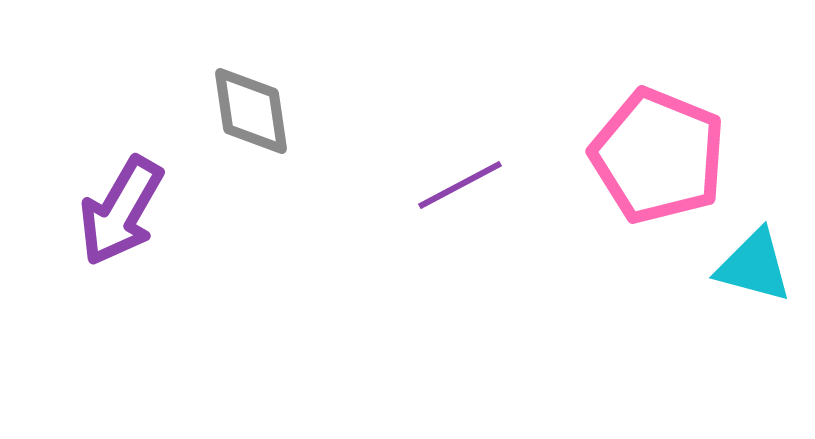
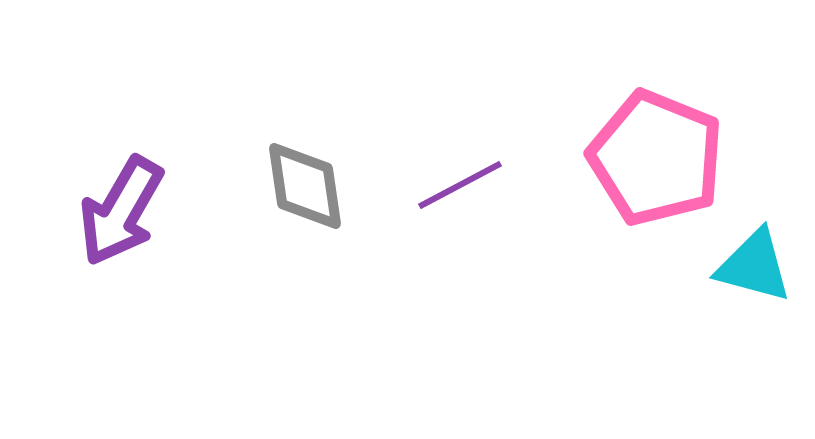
gray diamond: moved 54 px right, 75 px down
pink pentagon: moved 2 px left, 2 px down
